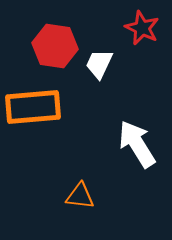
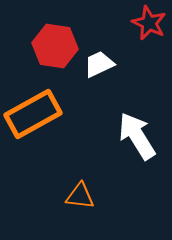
red star: moved 7 px right, 5 px up
white trapezoid: rotated 40 degrees clockwise
orange rectangle: moved 7 px down; rotated 24 degrees counterclockwise
white arrow: moved 8 px up
